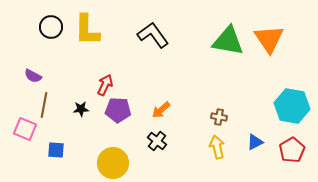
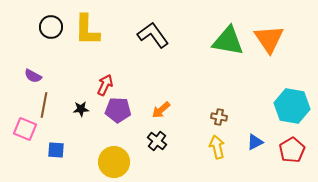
yellow circle: moved 1 px right, 1 px up
